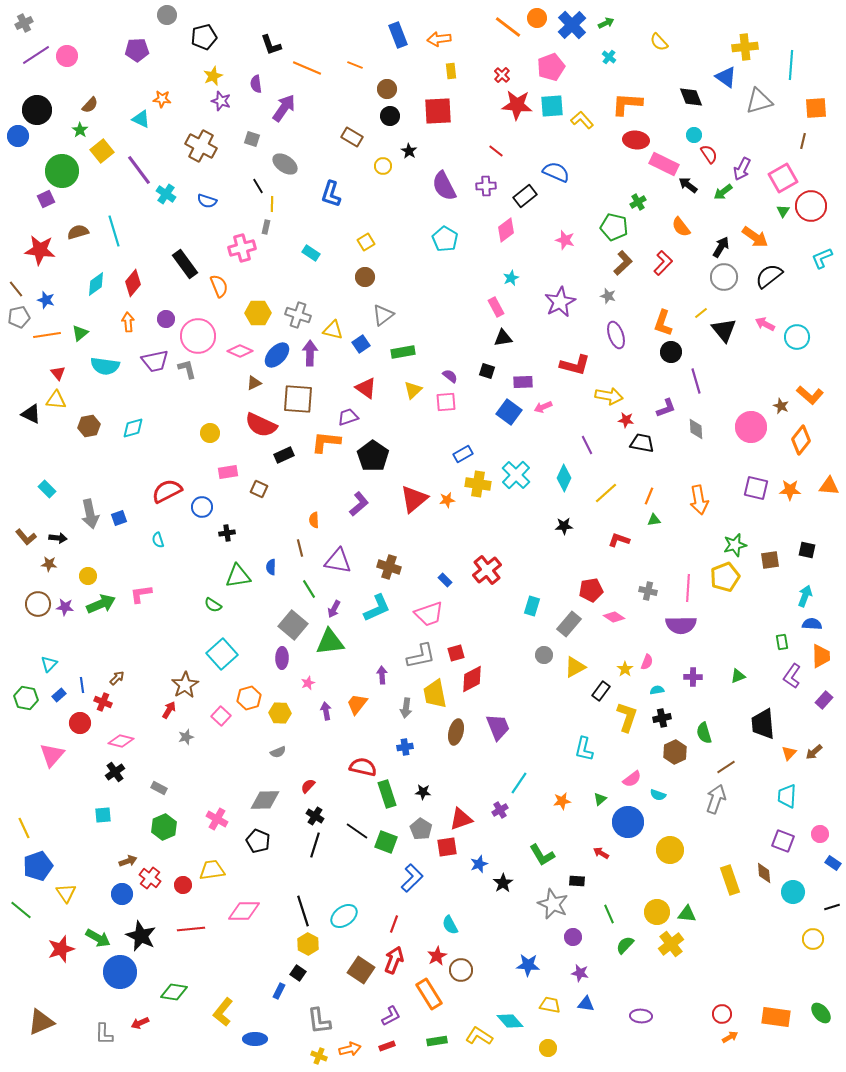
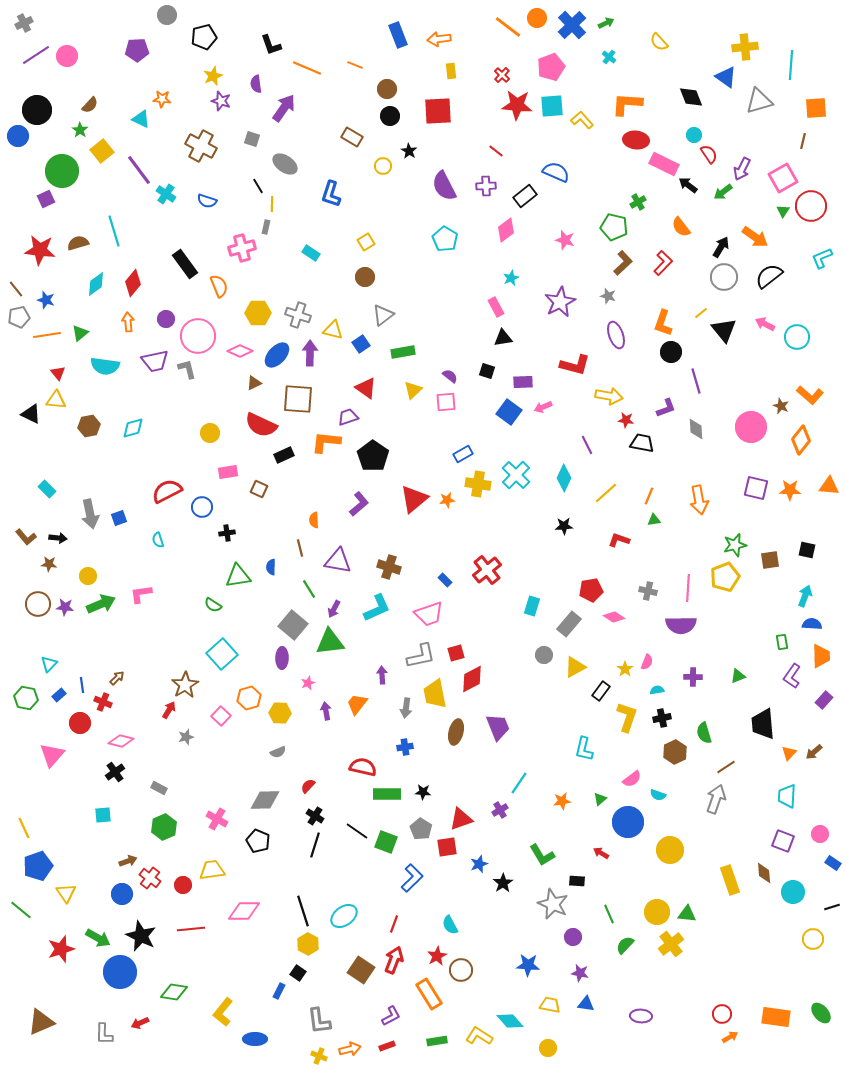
brown semicircle at (78, 232): moved 11 px down
green rectangle at (387, 794): rotated 72 degrees counterclockwise
